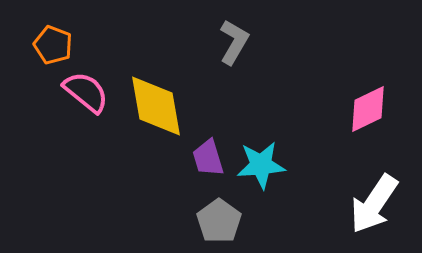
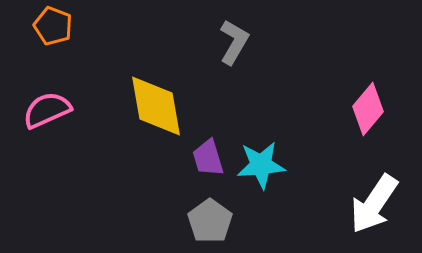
orange pentagon: moved 19 px up
pink semicircle: moved 39 px left, 18 px down; rotated 63 degrees counterclockwise
pink diamond: rotated 24 degrees counterclockwise
gray pentagon: moved 9 px left
